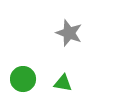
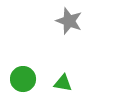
gray star: moved 12 px up
